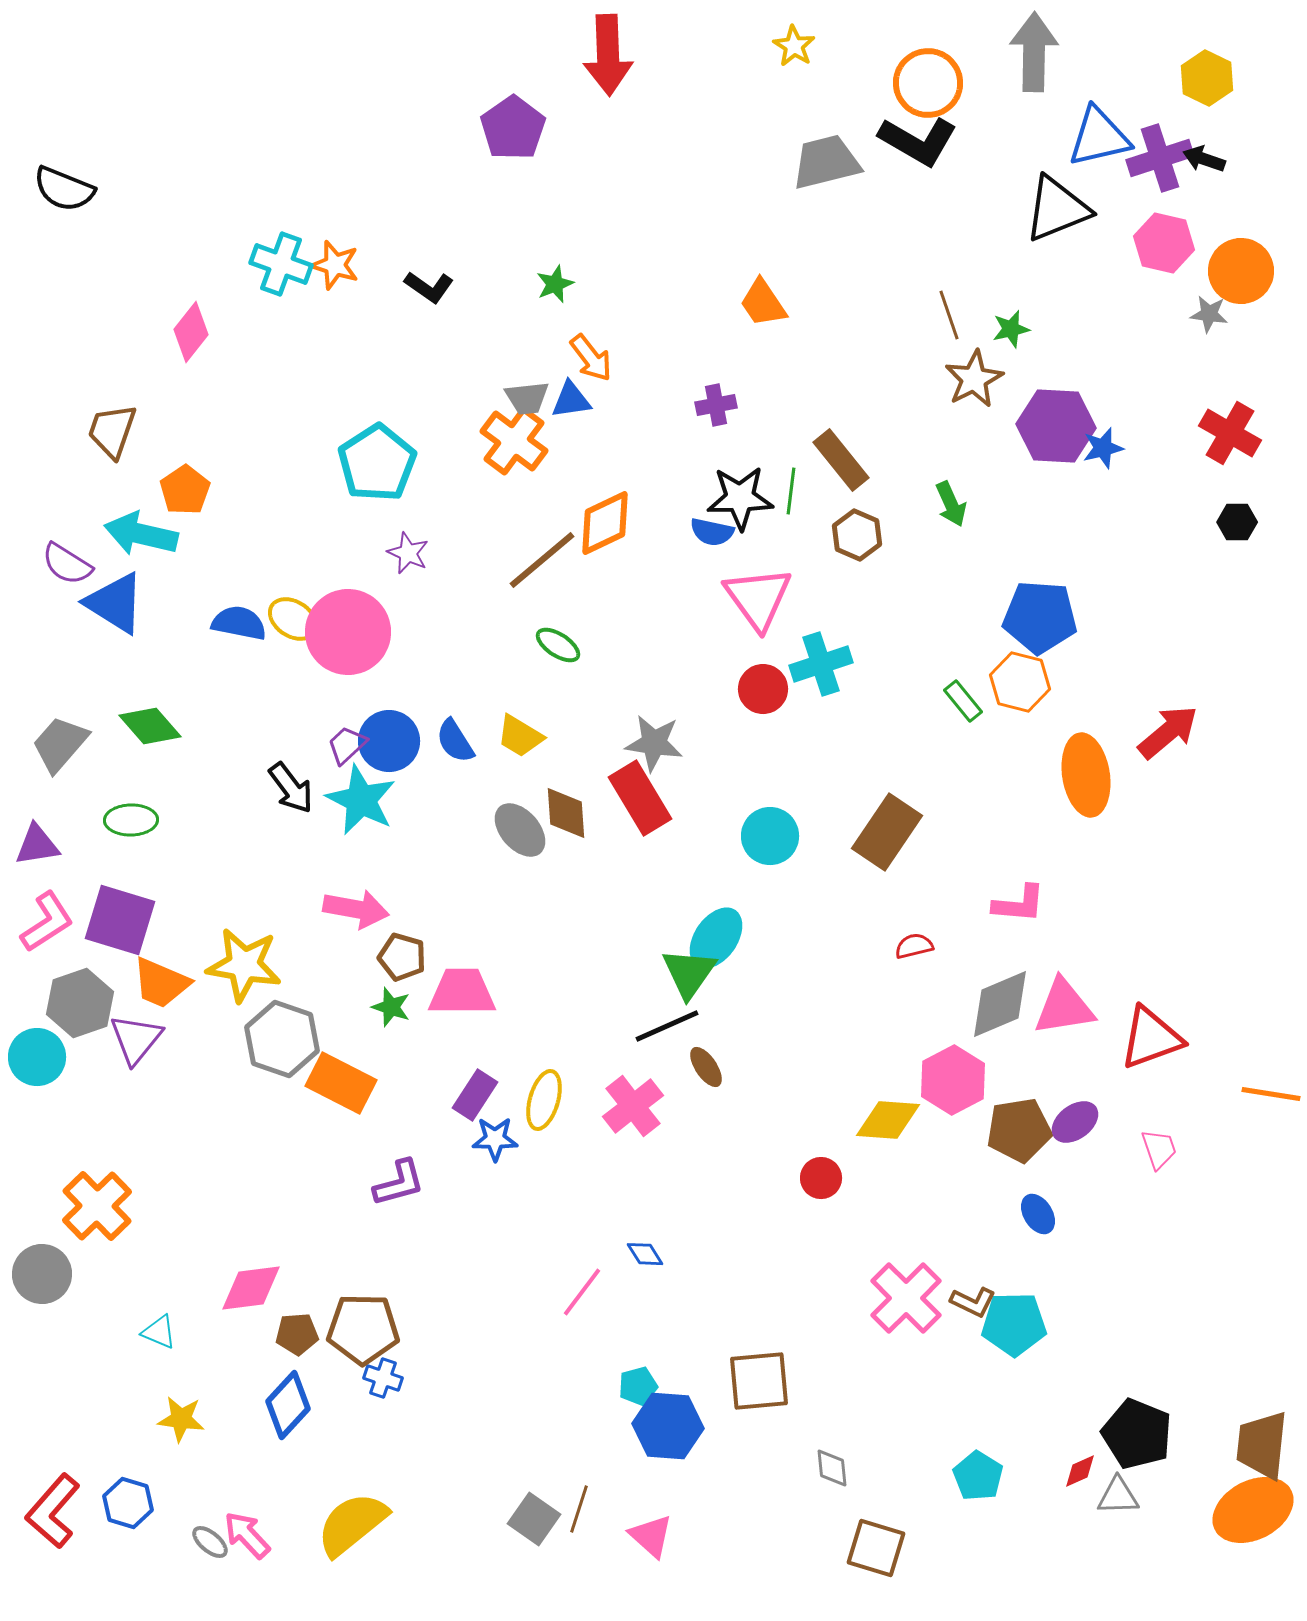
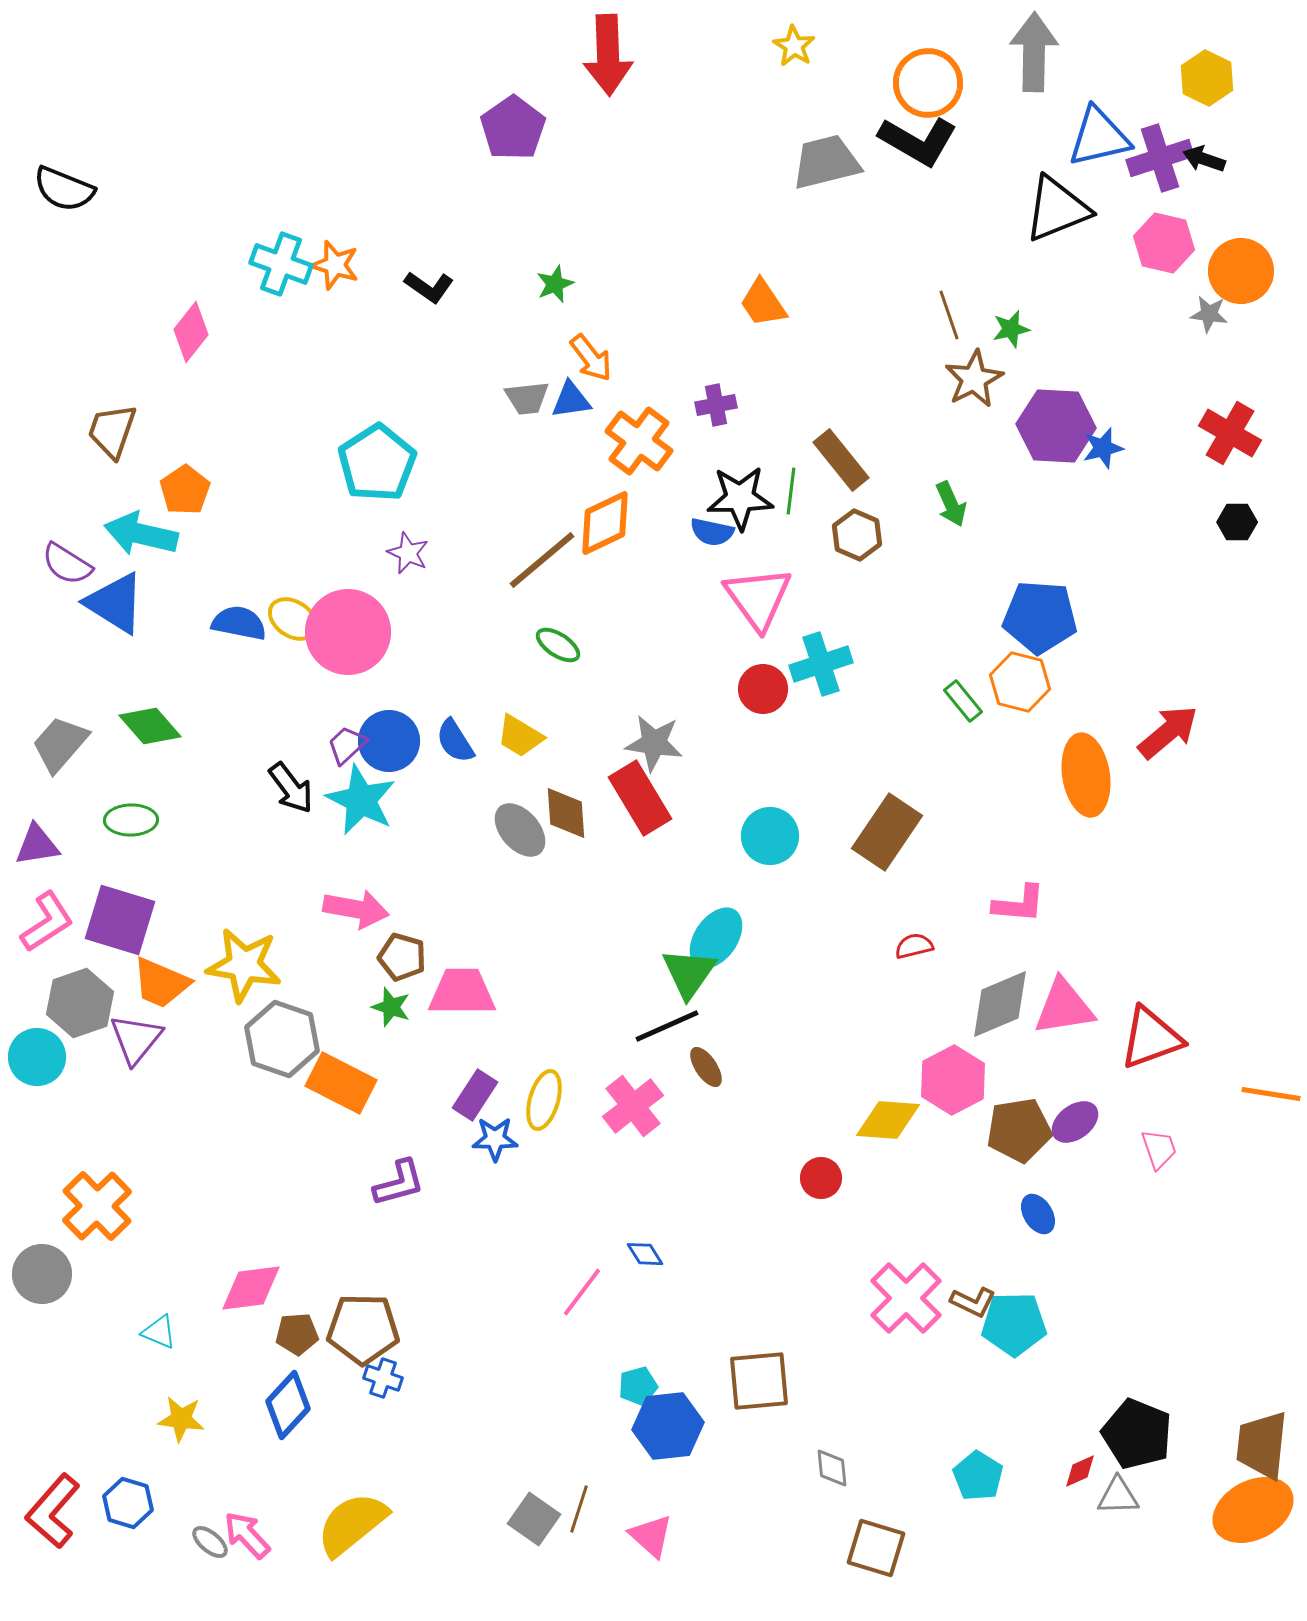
orange cross at (514, 441): moved 125 px right
blue hexagon at (668, 1426): rotated 10 degrees counterclockwise
